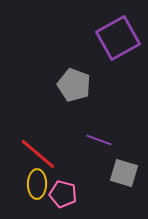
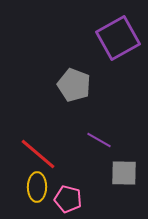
purple line: rotated 10 degrees clockwise
gray square: rotated 16 degrees counterclockwise
yellow ellipse: moved 3 px down
pink pentagon: moved 5 px right, 5 px down
